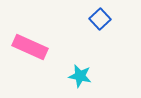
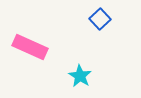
cyan star: rotated 20 degrees clockwise
